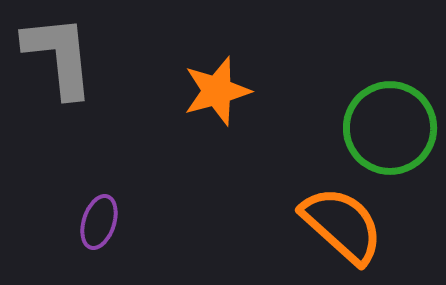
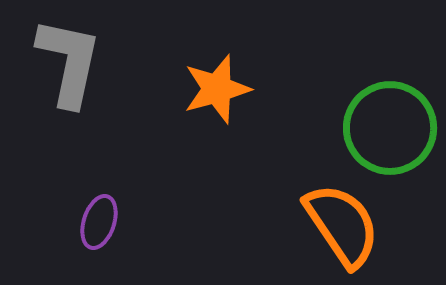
gray L-shape: moved 10 px right, 6 px down; rotated 18 degrees clockwise
orange star: moved 2 px up
orange semicircle: rotated 14 degrees clockwise
